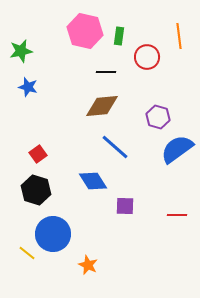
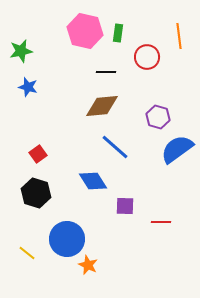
green rectangle: moved 1 px left, 3 px up
black hexagon: moved 3 px down
red line: moved 16 px left, 7 px down
blue circle: moved 14 px right, 5 px down
